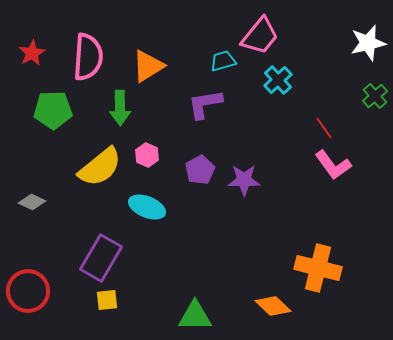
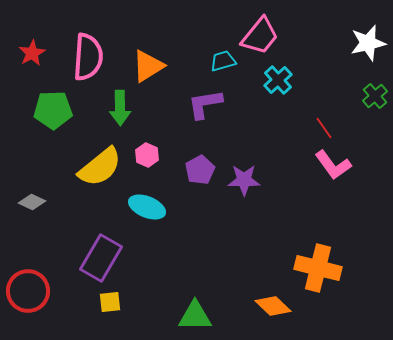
yellow square: moved 3 px right, 2 px down
